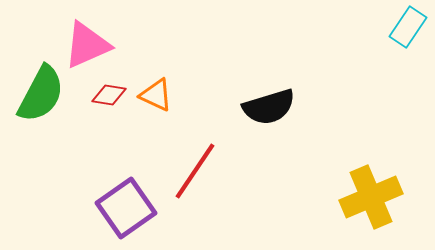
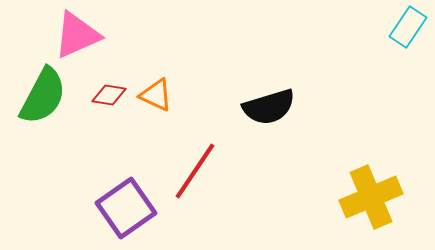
pink triangle: moved 10 px left, 10 px up
green semicircle: moved 2 px right, 2 px down
